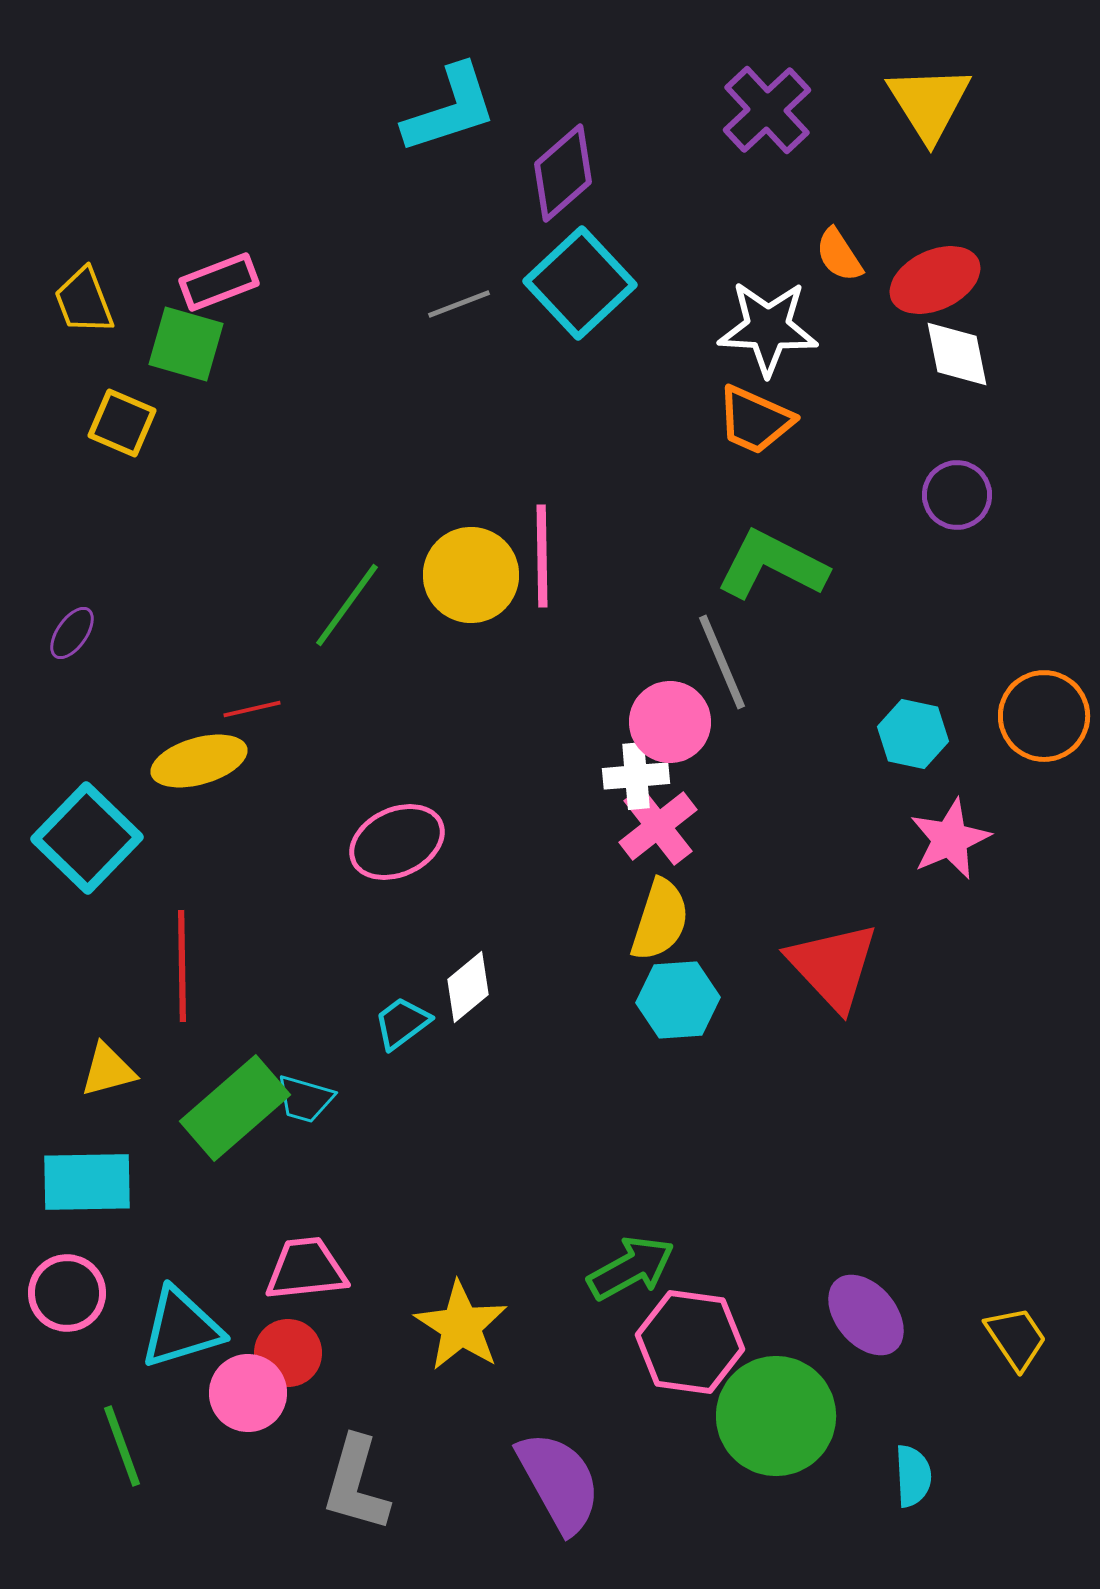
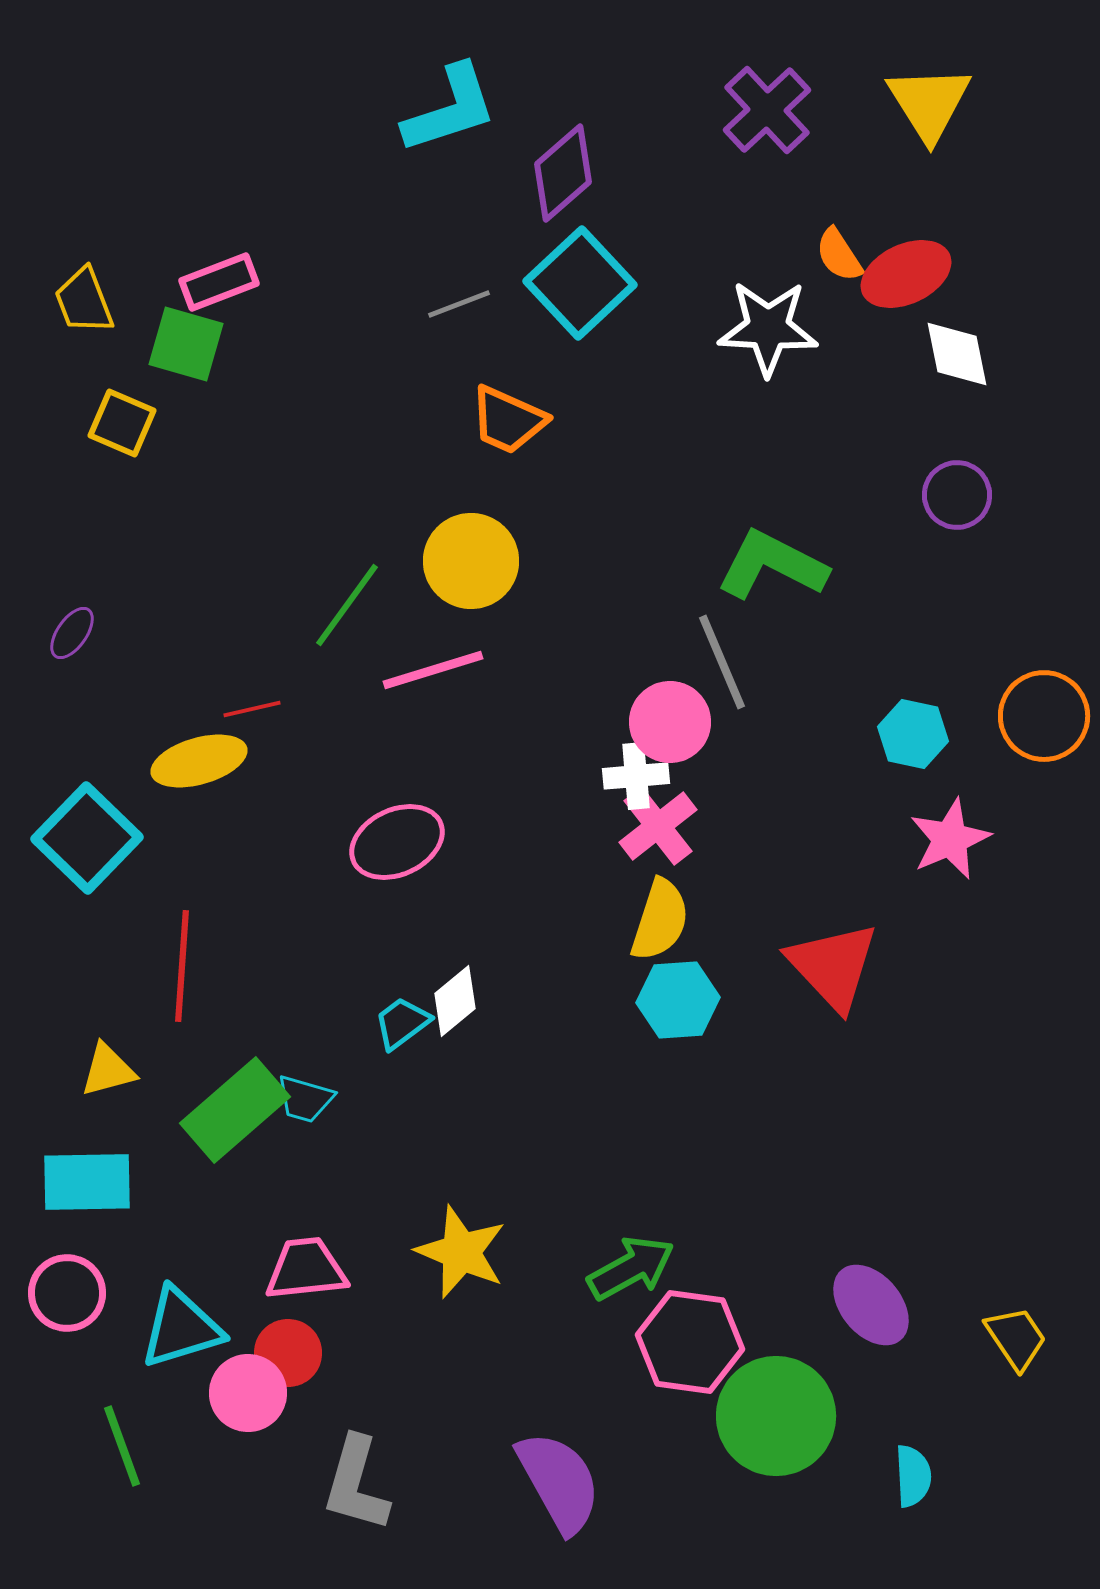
red ellipse at (935, 280): moved 29 px left, 6 px up
orange trapezoid at (755, 420): moved 247 px left
pink line at (542, 556): moved 109 px left, 114 px down; rotated 74 degrees clockwise
yellow circle at (471, 575): moved 14 px up
red line at (182, 966): rotated 5 degrees clockwise
white diamond at (468, 987): moved 13 px left, 14 px down
green rectangle at (235, 1108): moved 2 px down
purple ellipse at (866, 1315): moved 5 px right, 10 px up
yellow star at (461, 1326): moved 74 px up; rotated 10 degrees counterclockwise
